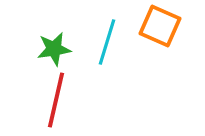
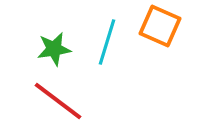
red line: moved 2 px right, 1 px down; rotated 66 degrees counterclockwise
